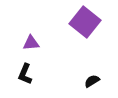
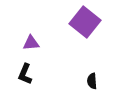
black semicircle: rotated 63 degrees counterclockwise
